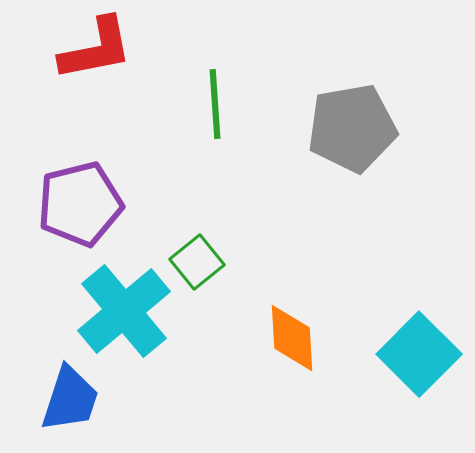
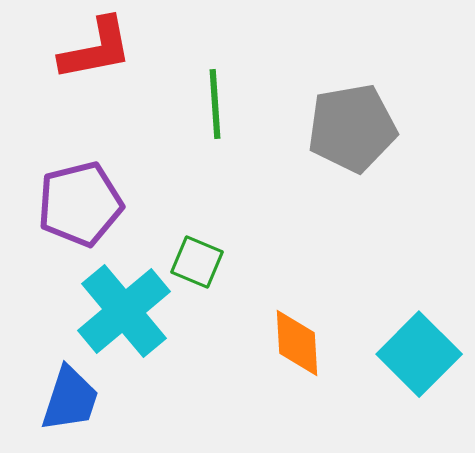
green square: rotated 28 degrees counterclockwise
orange diamond: moved 5 px right, 5 px down
